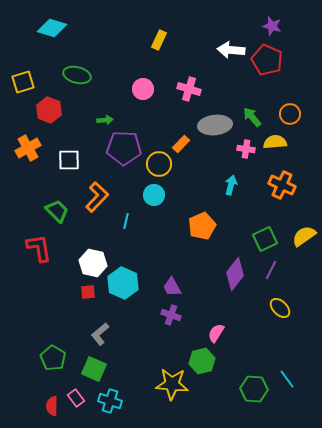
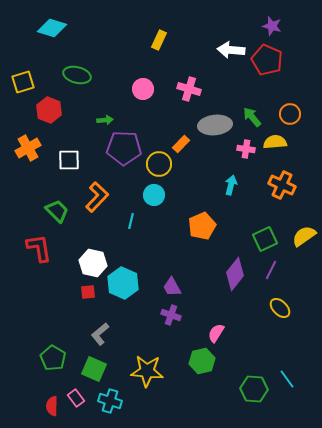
cyan line at (126, 221): moved 5 px right
yellow star at (172, 384): moved 25 px left, 13 px up
